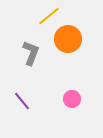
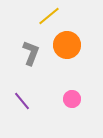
orange circle: moved 1 px left, 6 px down
